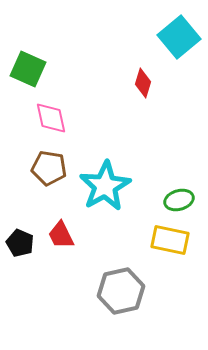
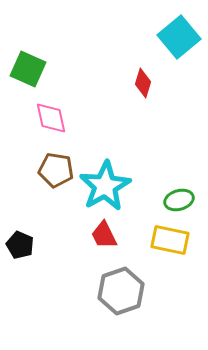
brown pentagon: moved 7 px right, 2 px down
red trapezoid: moved 43 px right
black pentagon: moved 2 px down
gray hexagon: rotated 6 degrees counterclockwise
